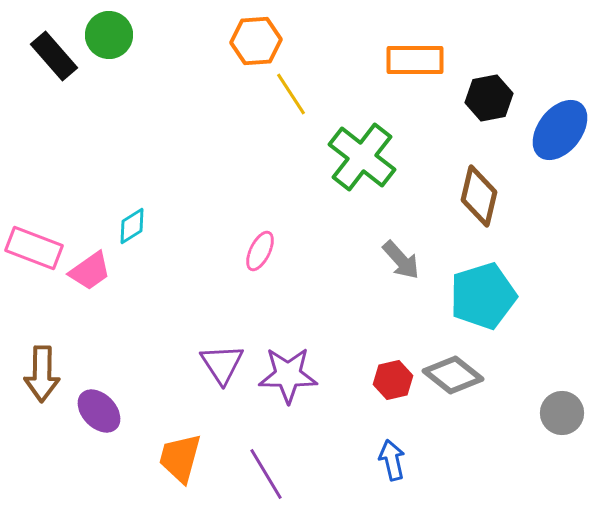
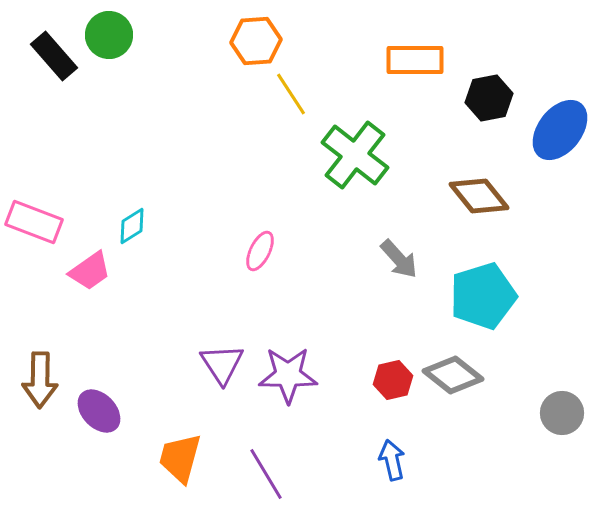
green cross: moved 7 px left, 2 px up
brown diamond: rotated 52 degrees counterclockwise
pink rectangle: moved 26 px up
gray arrow: moved 2 px left, 1 px up
brown arrow: moved 2 px left, 6 px down
